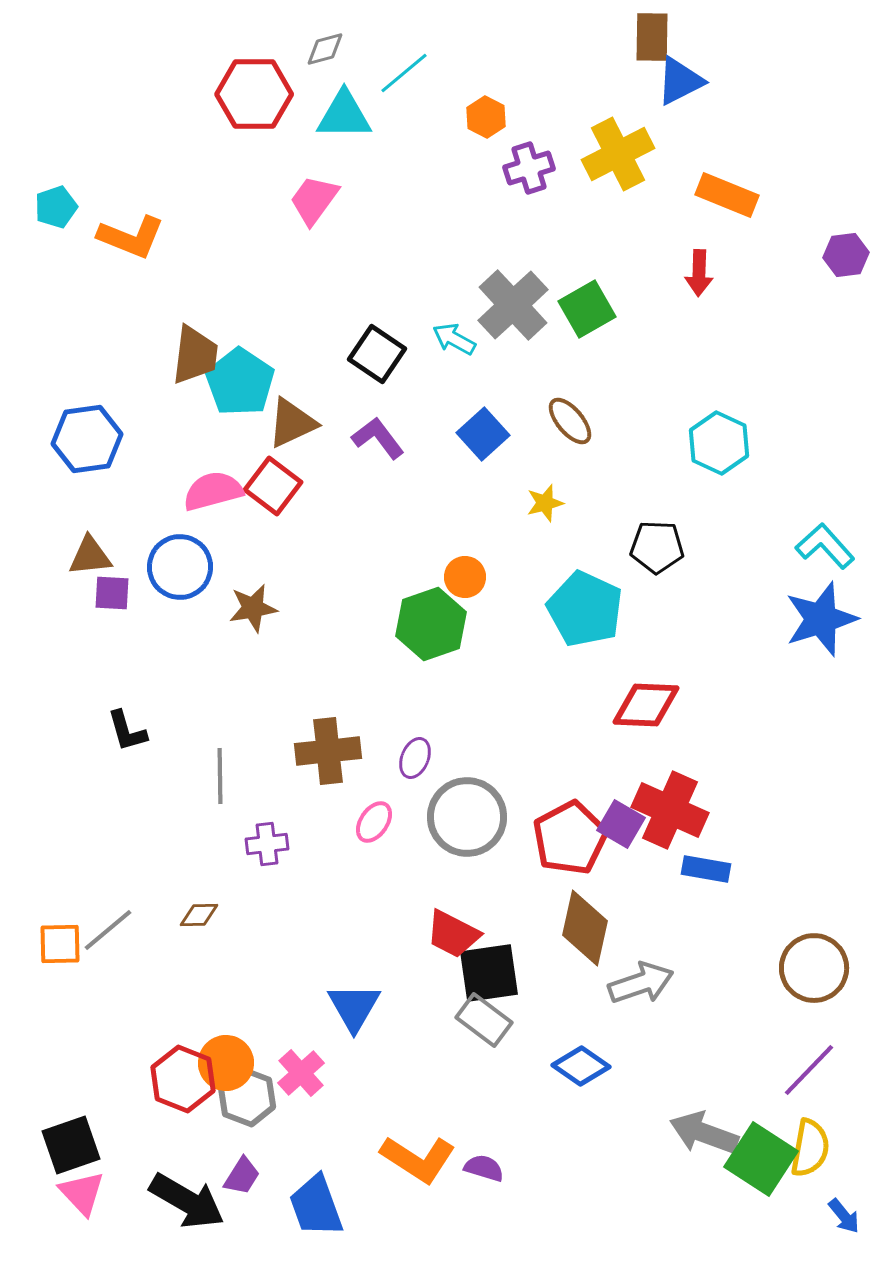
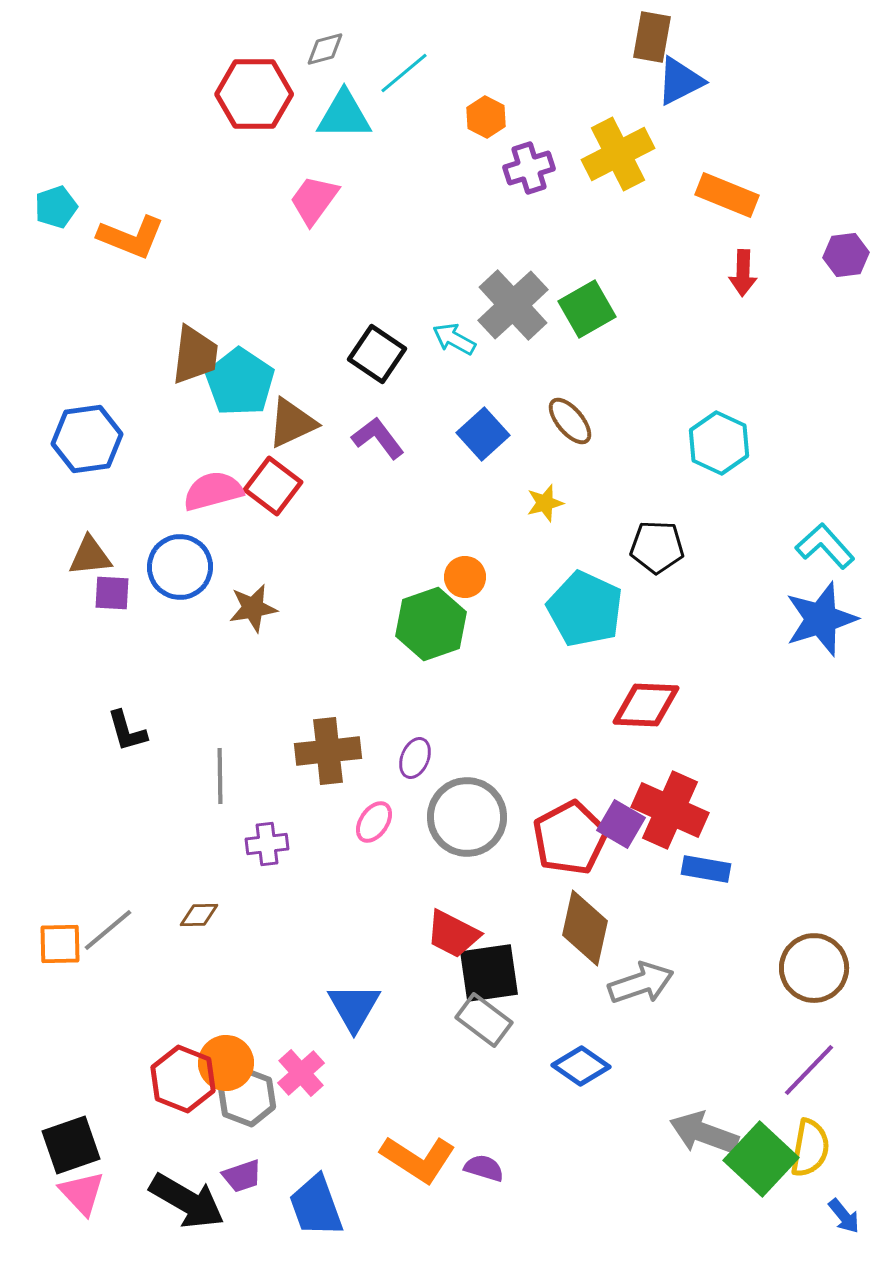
brown rectangle at (652, 37): rotated 9 degrees clockwise
red arrow at (699, 273): moved 44 px right
green square at (761, 1159): rotated 10 degrees clockwise
purple trapezoid at (242, 1176): rotated 39 degrees clockwise
